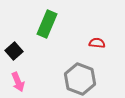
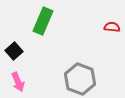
green rectangle: moved 4 px left, 3 px up
red semicircle: moved 15 px right, 16 px up
